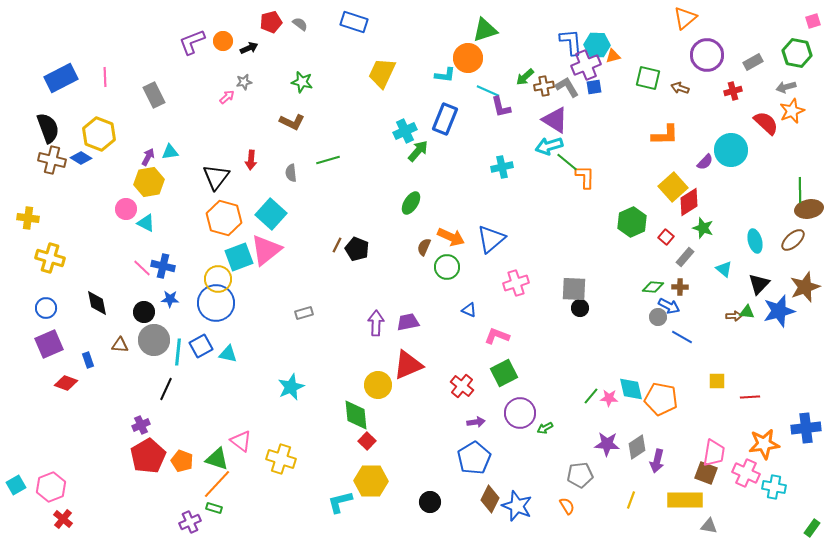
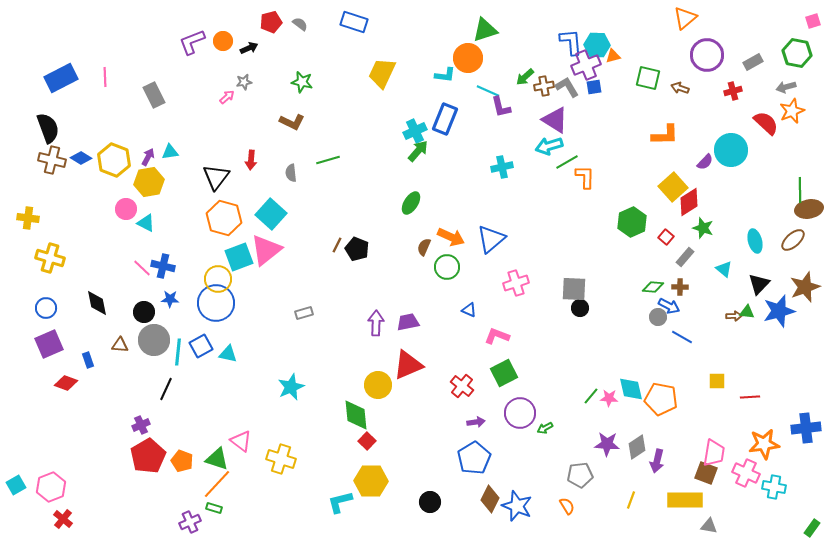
cyan cross at (405, 131): moved 10 px right
yellow hexagon at (99, 134): moved 15 px right, 26 px down
green line at (567, 162): rotated 70 degrees counterclockwise
